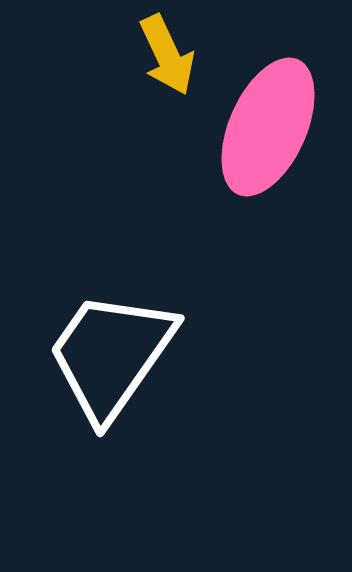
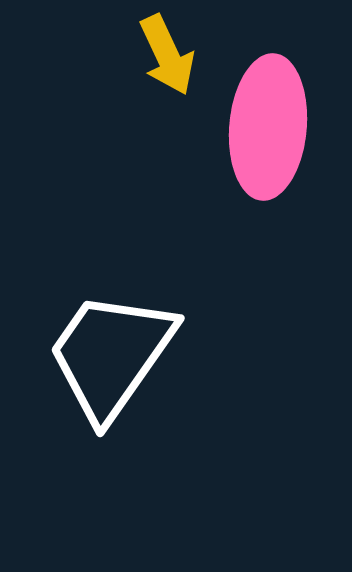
pink ellipse: rotated 19 degrees counterclockwise
